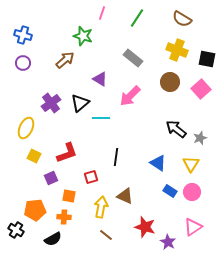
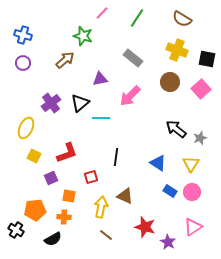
pink line: rotated 24 degrees clockwise
purple triangle: rotated 42 degrees counterclockwise
